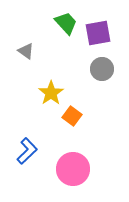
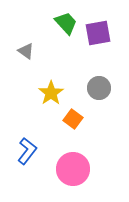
gray circle: moved 3 px left, 19 px down
orange square: moved 1 px right, 3 px down
blue L-shape: rotated 8 degrees counterclockwise
